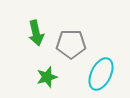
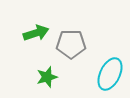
green arrow: rotated 95 degrees counterclockwise
cyan ellipse: moved 9 px right
